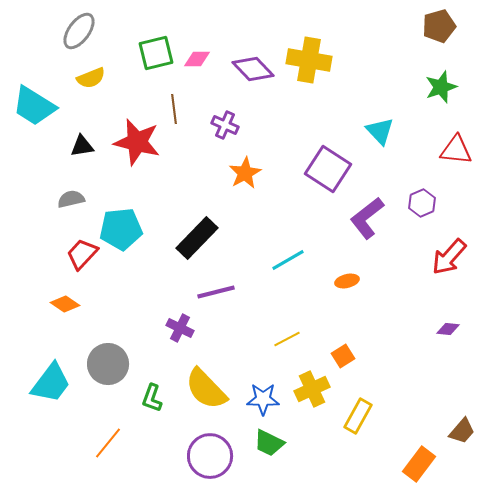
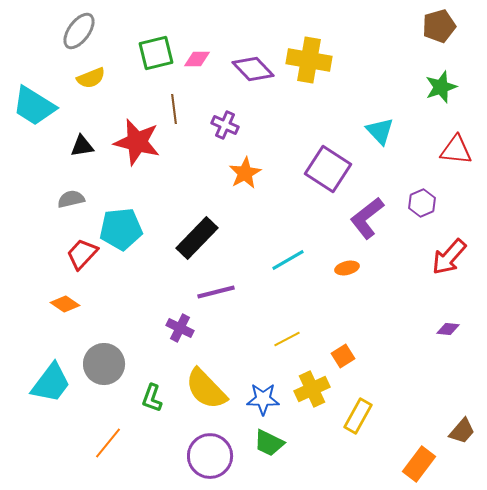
orange ellipse at (347, 281): moved 13 px up
gray circle at (108, 364): moved 4 px left
